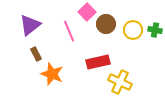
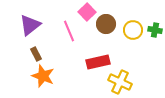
orange star: moved 9 px left, 2 px down
